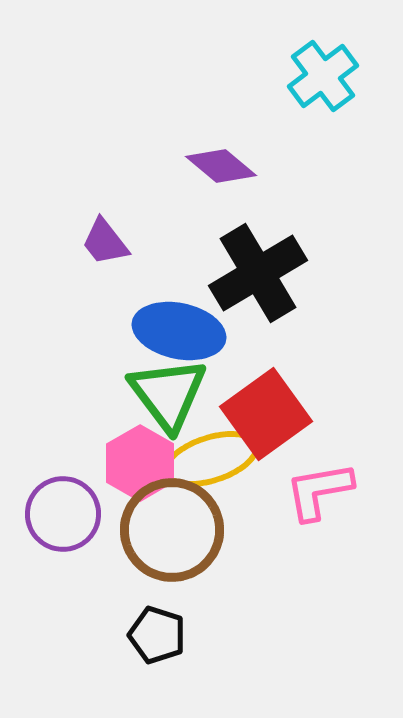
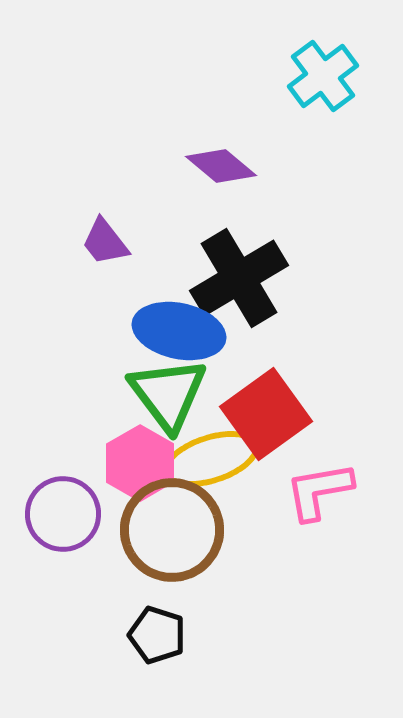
black cross: moved 19 px left, 5 px down
